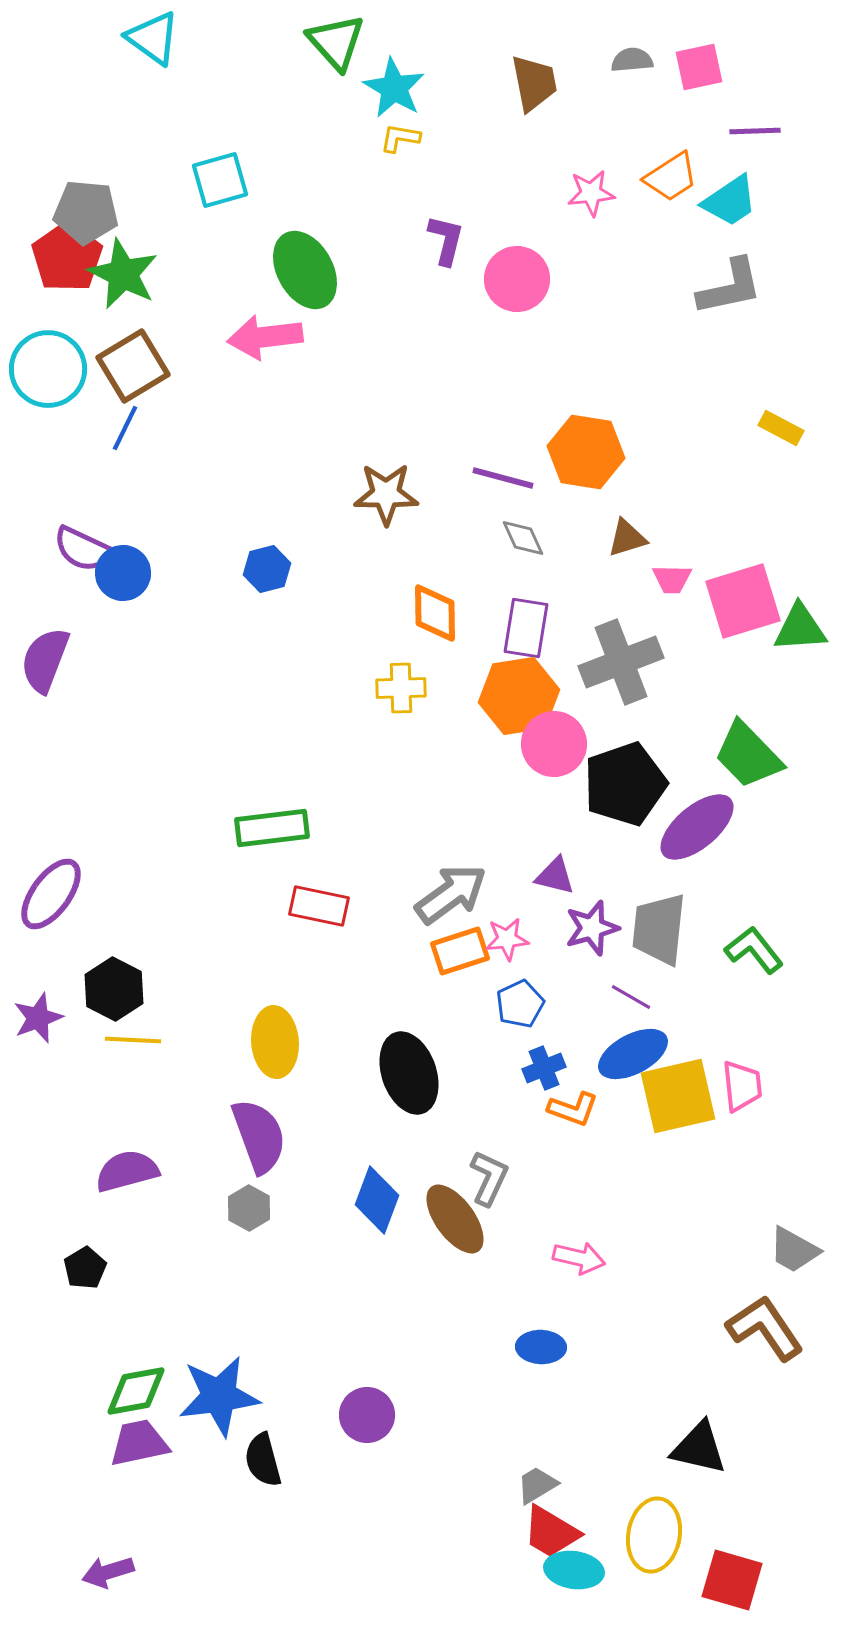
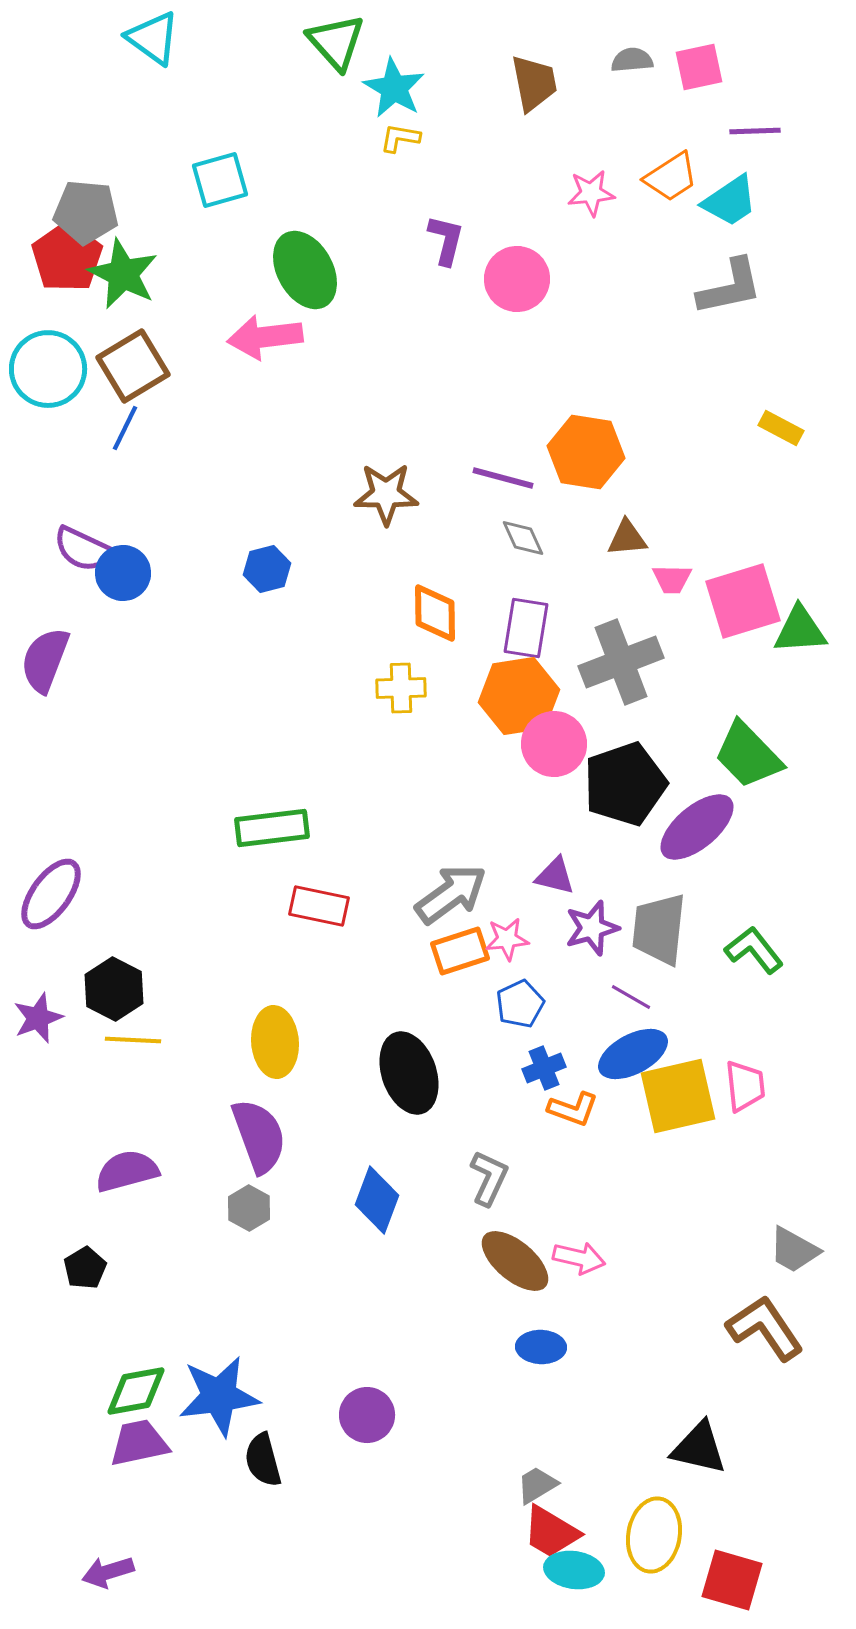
brown triangle at (627, 538): rotated 12 degrees clockwise
green triangle at (800, 628): moved 2 px down
pink trapezoid at (742, 1086): moved 3 px right
brown ellipse at (455, 1219): moved 60 px right, 42 px down; rotated 14 degrees counterclockwise
